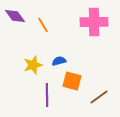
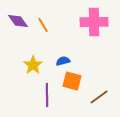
purple diamond: moved 3 px right, 5 px down
blue semicircle: moved 4 px right
yellow star: rotated 18 degrees counterclockwise
